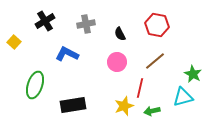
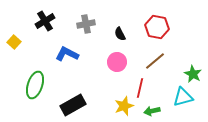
red hexagon: moved 2 px down
black rectangle: rotated 20 degrees counterclockwise
